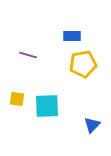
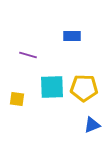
yellow pentagon: moved 1 px right, 24 px down; rotated 12 degrees clockwise
cyan square: moved 5 px right, 19 px up
blue triangle: rotated 24 degrees clockwise
